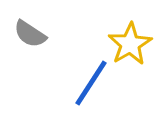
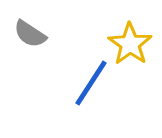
yellow star: rotated 6 degrees counterclockwise
